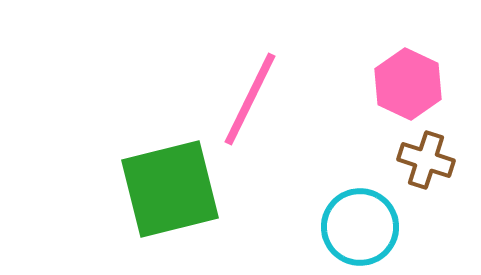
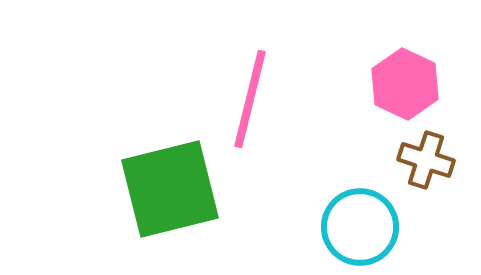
pink hexagon: moved 3 px left
pink line: rotated 12 degrees counterclockwise
